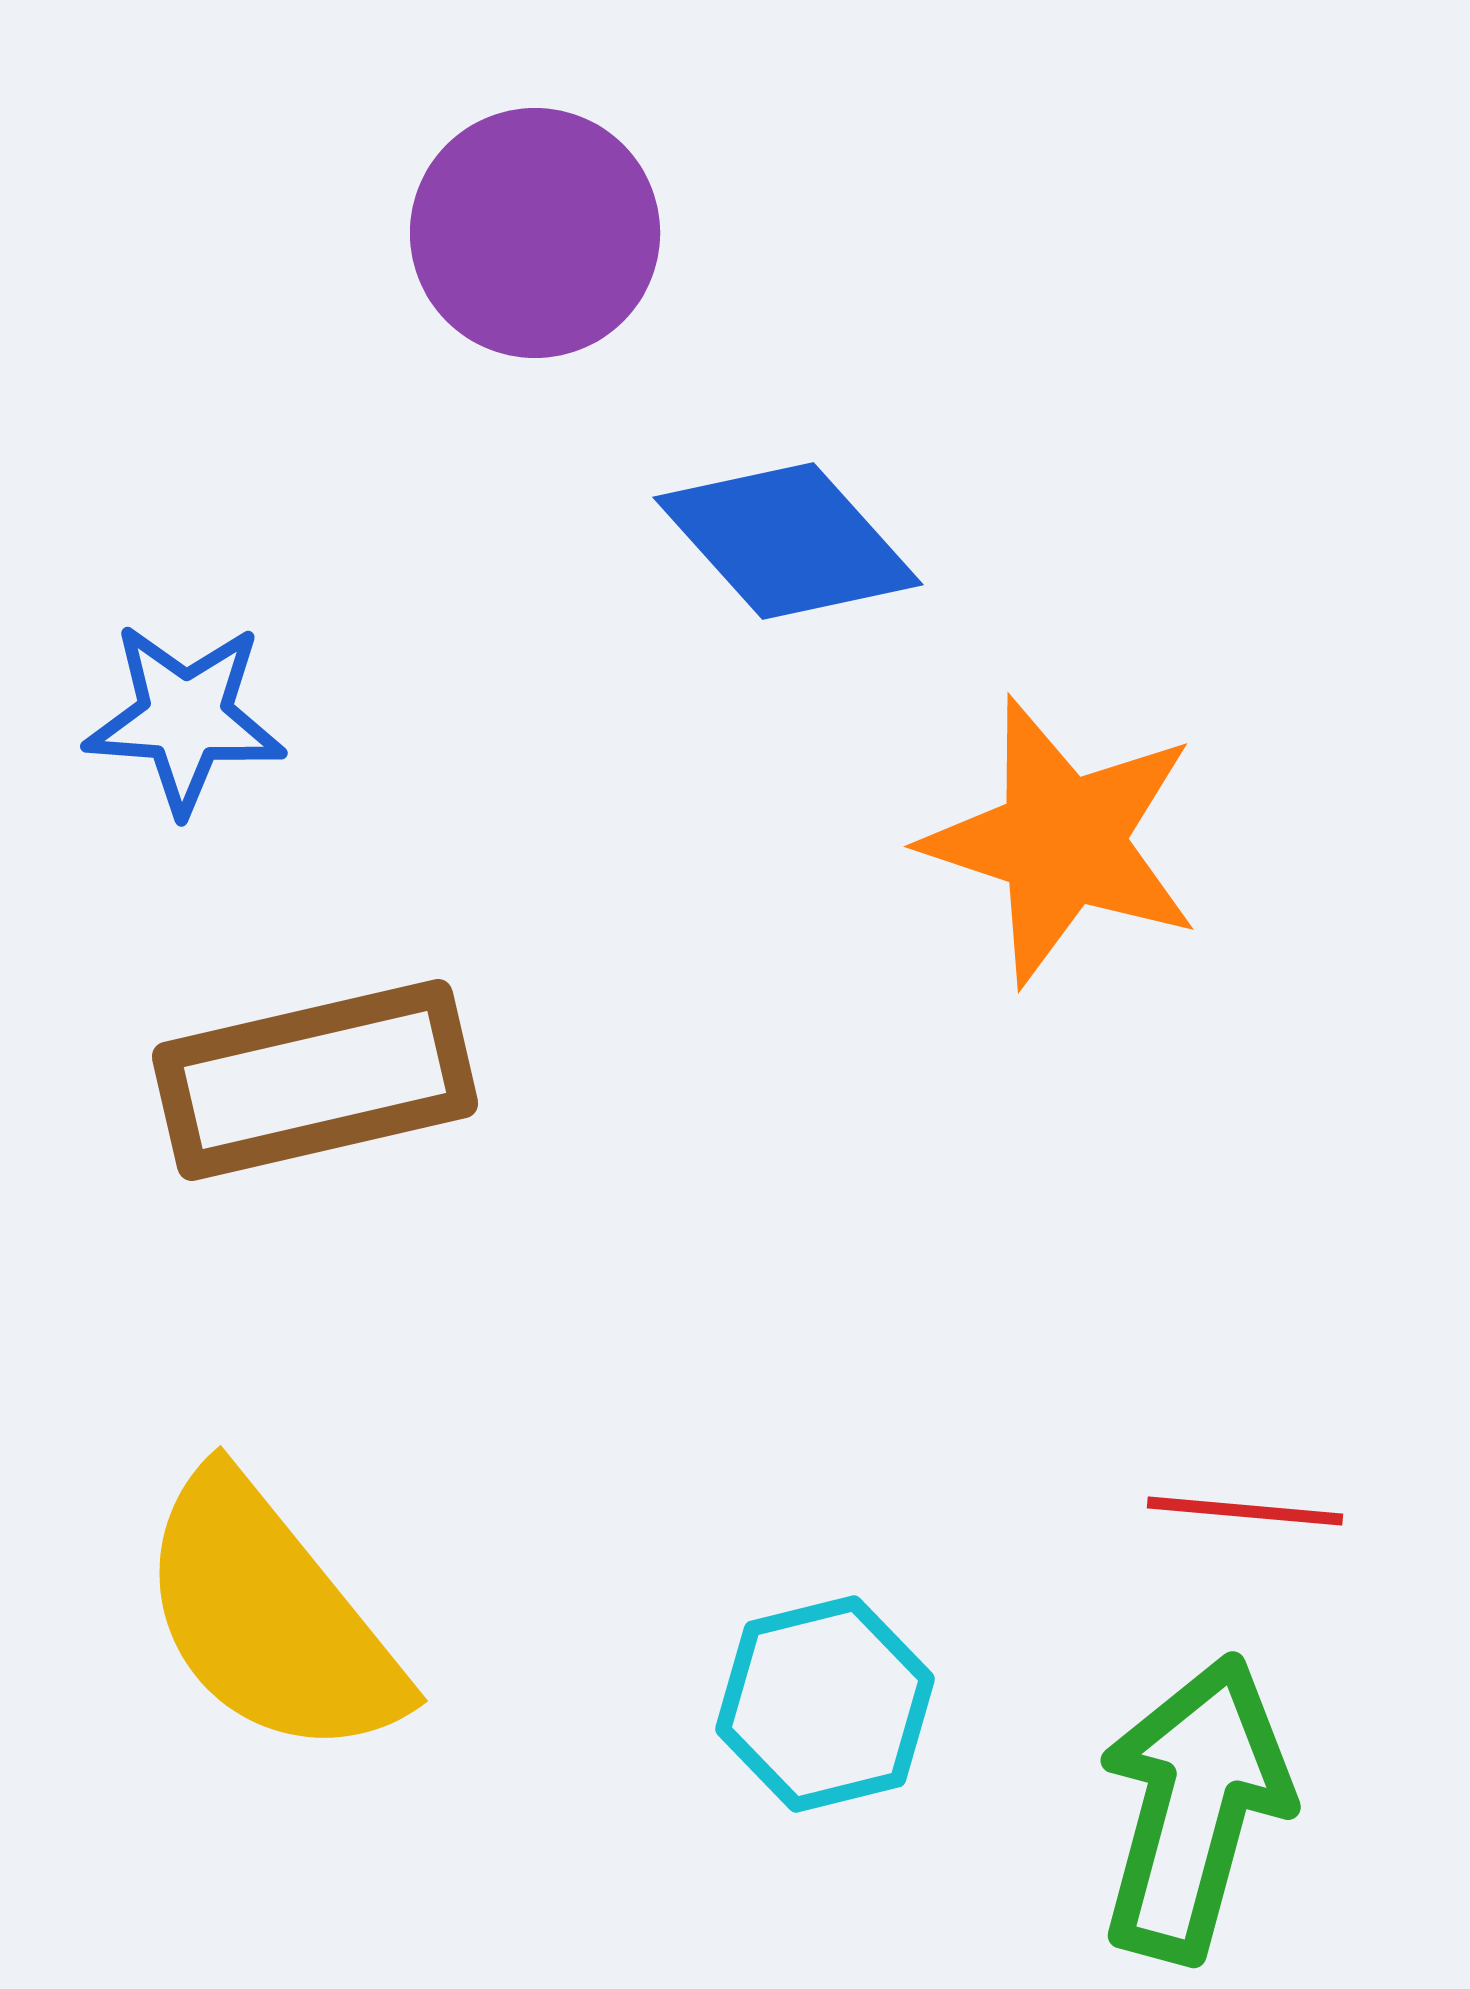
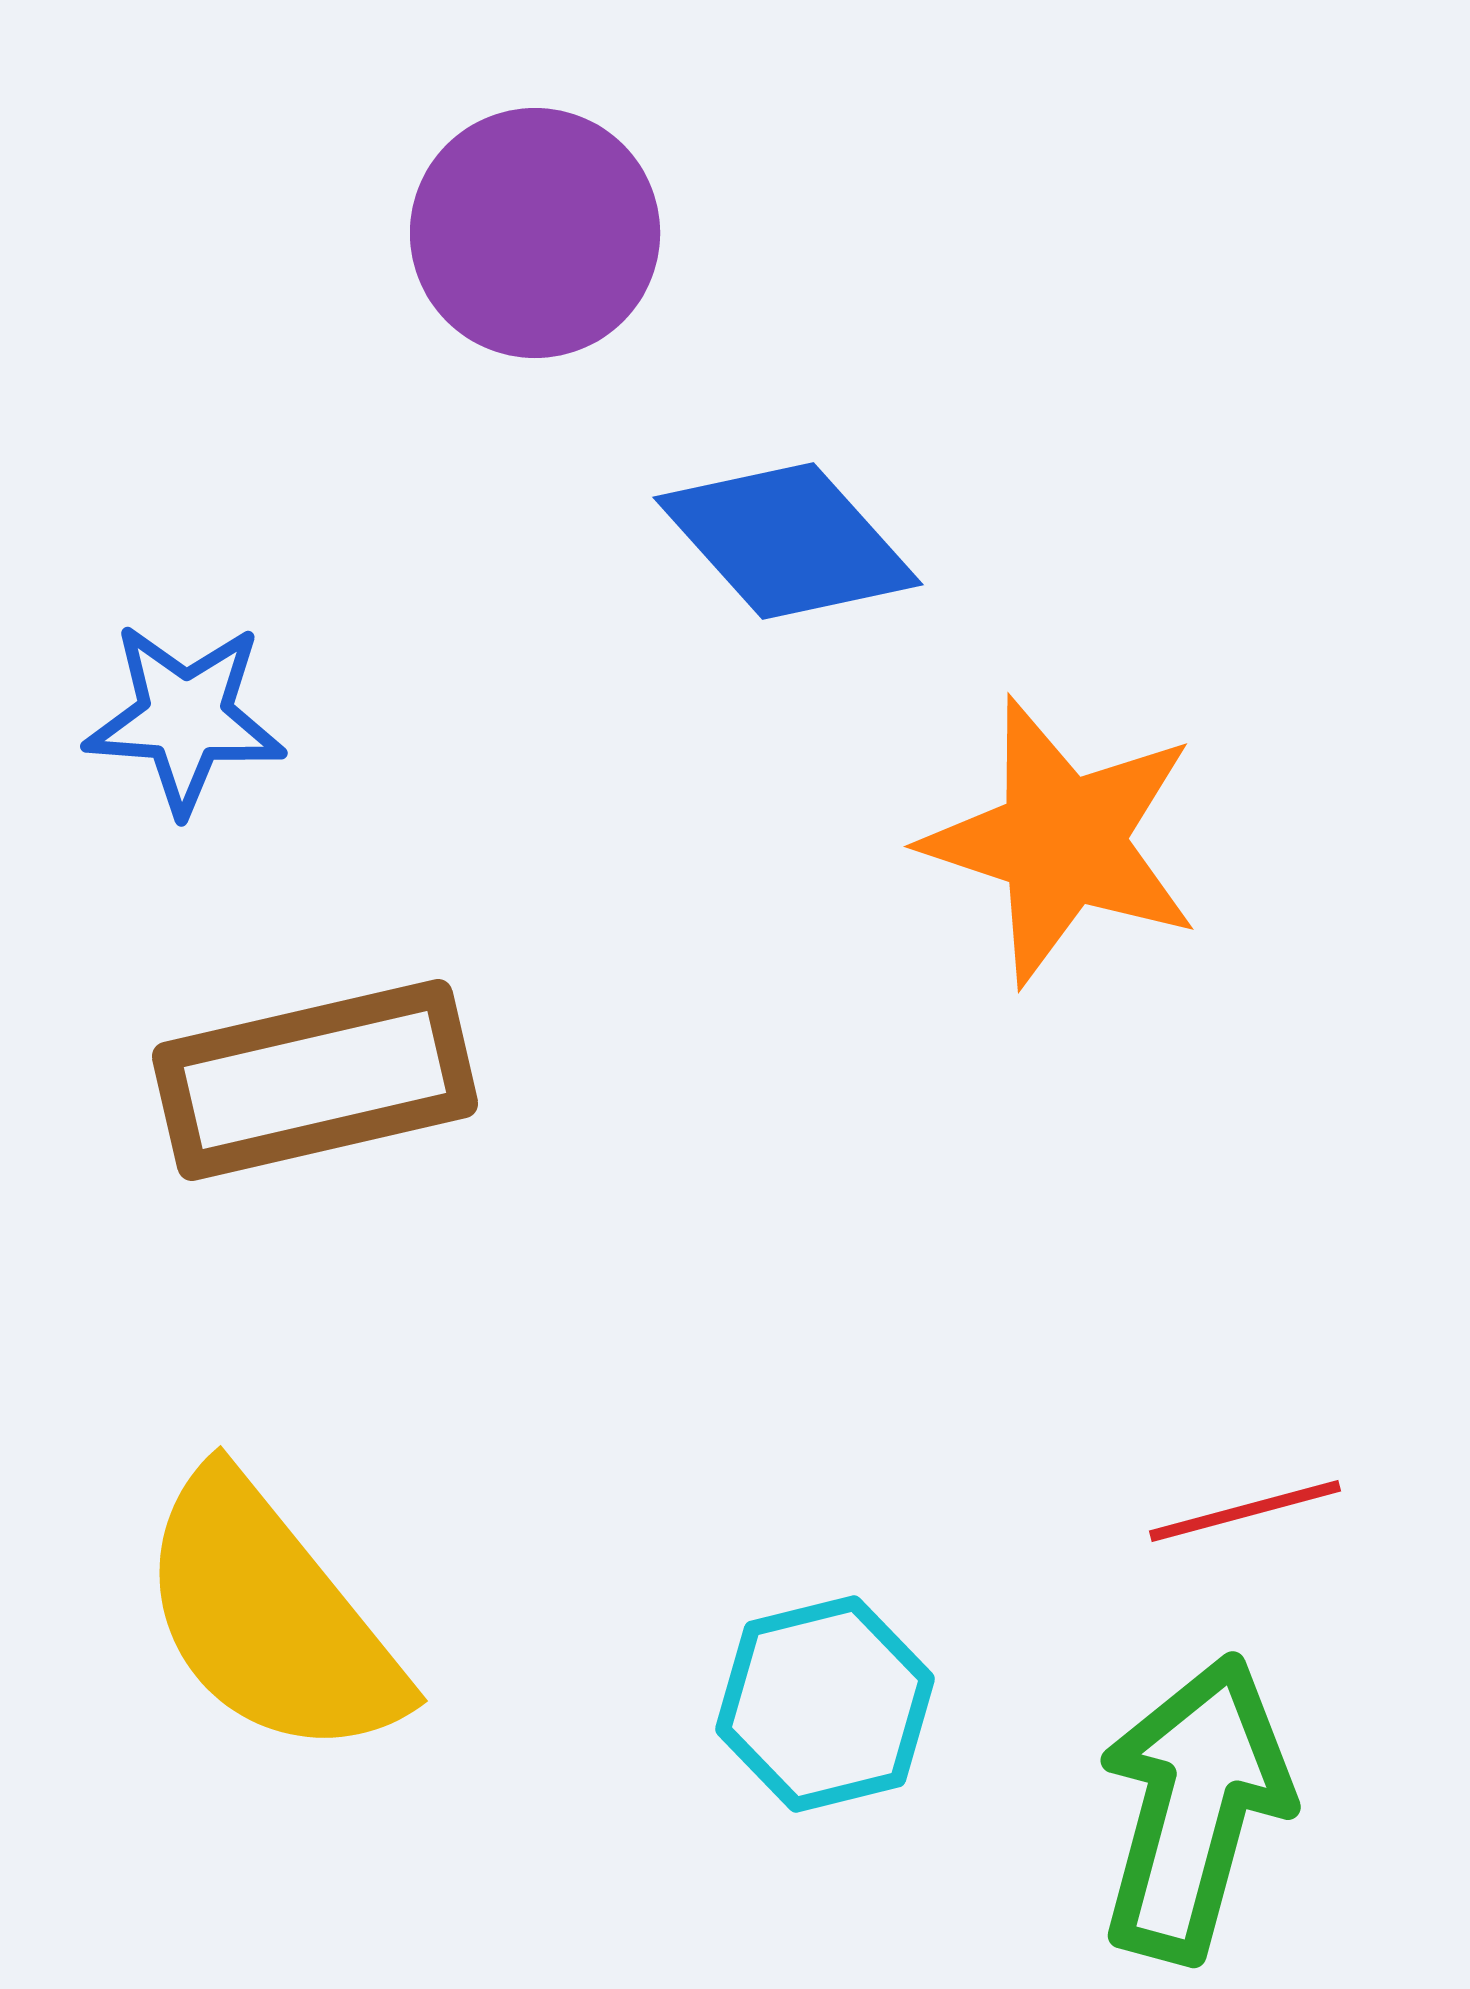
red line: rotated 20 degrees counterclockwise
